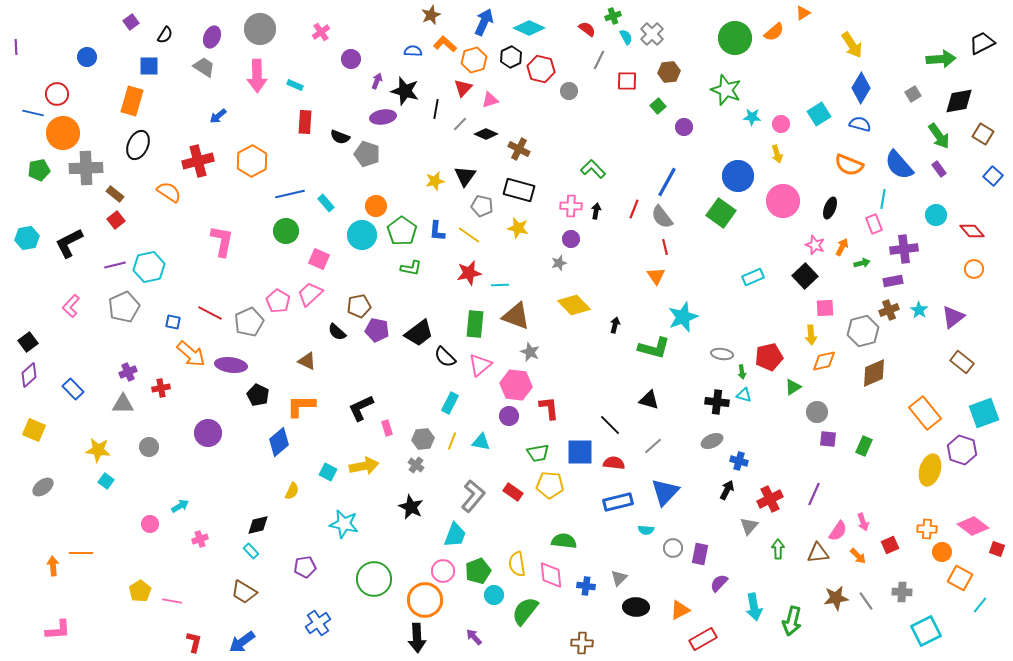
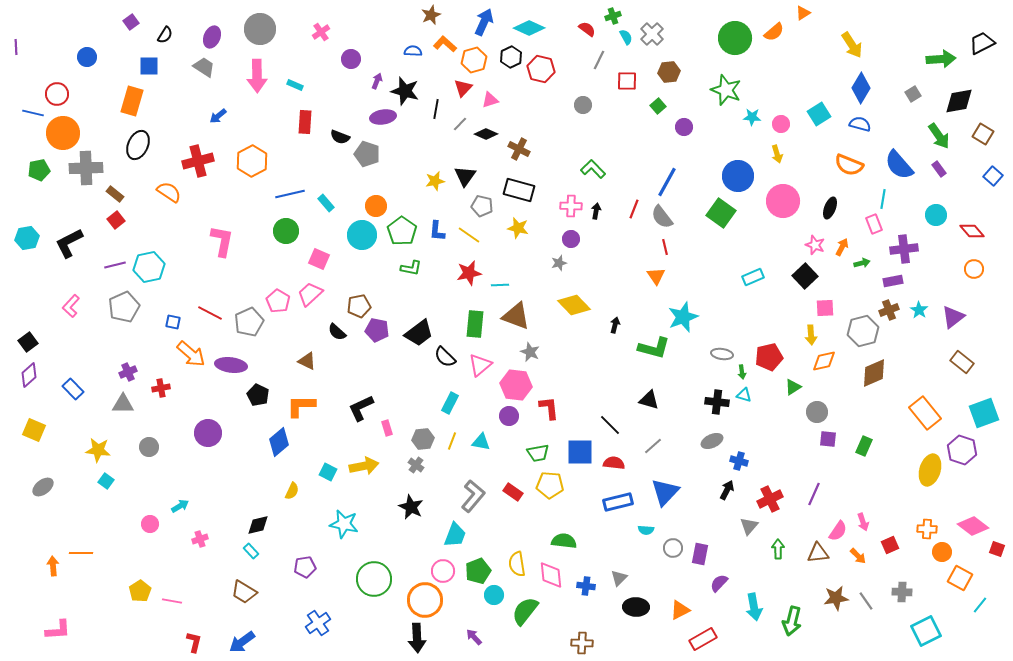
gray circle at (569, 91): moved 14 px right, 14 px down
